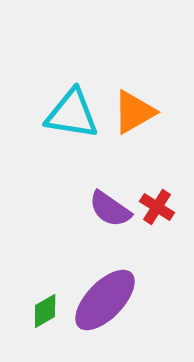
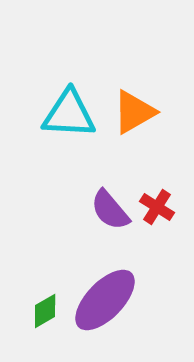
cyan triangle: moved 3 px left; rotated 6 degrees counterclockwise
purple semicircle: moved 1 px down; rotated 15 degrees clockwise
